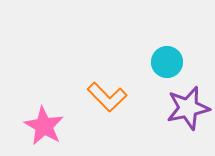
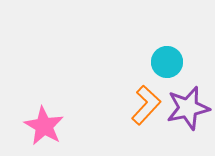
orange L-shape: moved 39 px right, 8 px down; rotated 93 degrees counterclockwise
